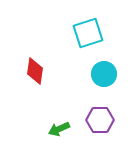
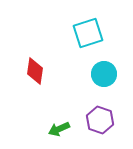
purple hexagon: rotated 20 degrees clockwise
